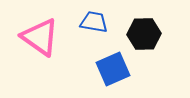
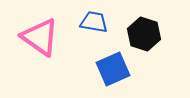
black hexagon: rotated 20 degrees clockwise
